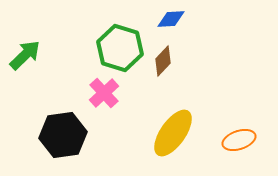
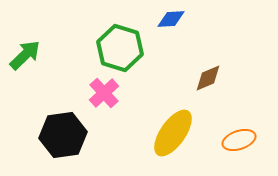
brown diamond: moved 45 px right, 17 px down; rotated 24 degrees clockwise
